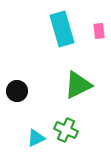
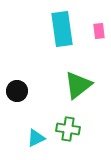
cyan rectangle: rotated 8 degrees clockwise
green triangle: rotated 12 degrees counterclockwise
green cross: moved 2 px right, 1 px up; rotated 15 degrees counterclockwise
